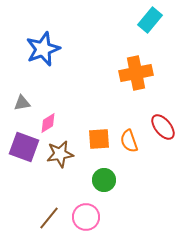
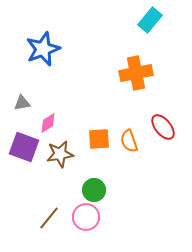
green circle: moved 10 px left, 10 px down
